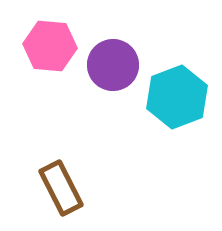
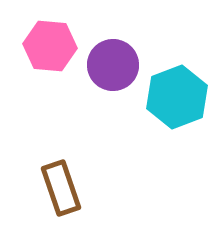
brown rectangle: rotated 8 degrees clockwise
